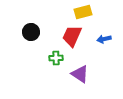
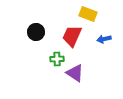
yellow rectangle: moved 5 px right, 2 px down; rotated 36 degrees clockwise
black circle: moved 5 px right
green cross: moved 1 px right, 1 px down
purple triangle: moved 5 px left, 1 px up
